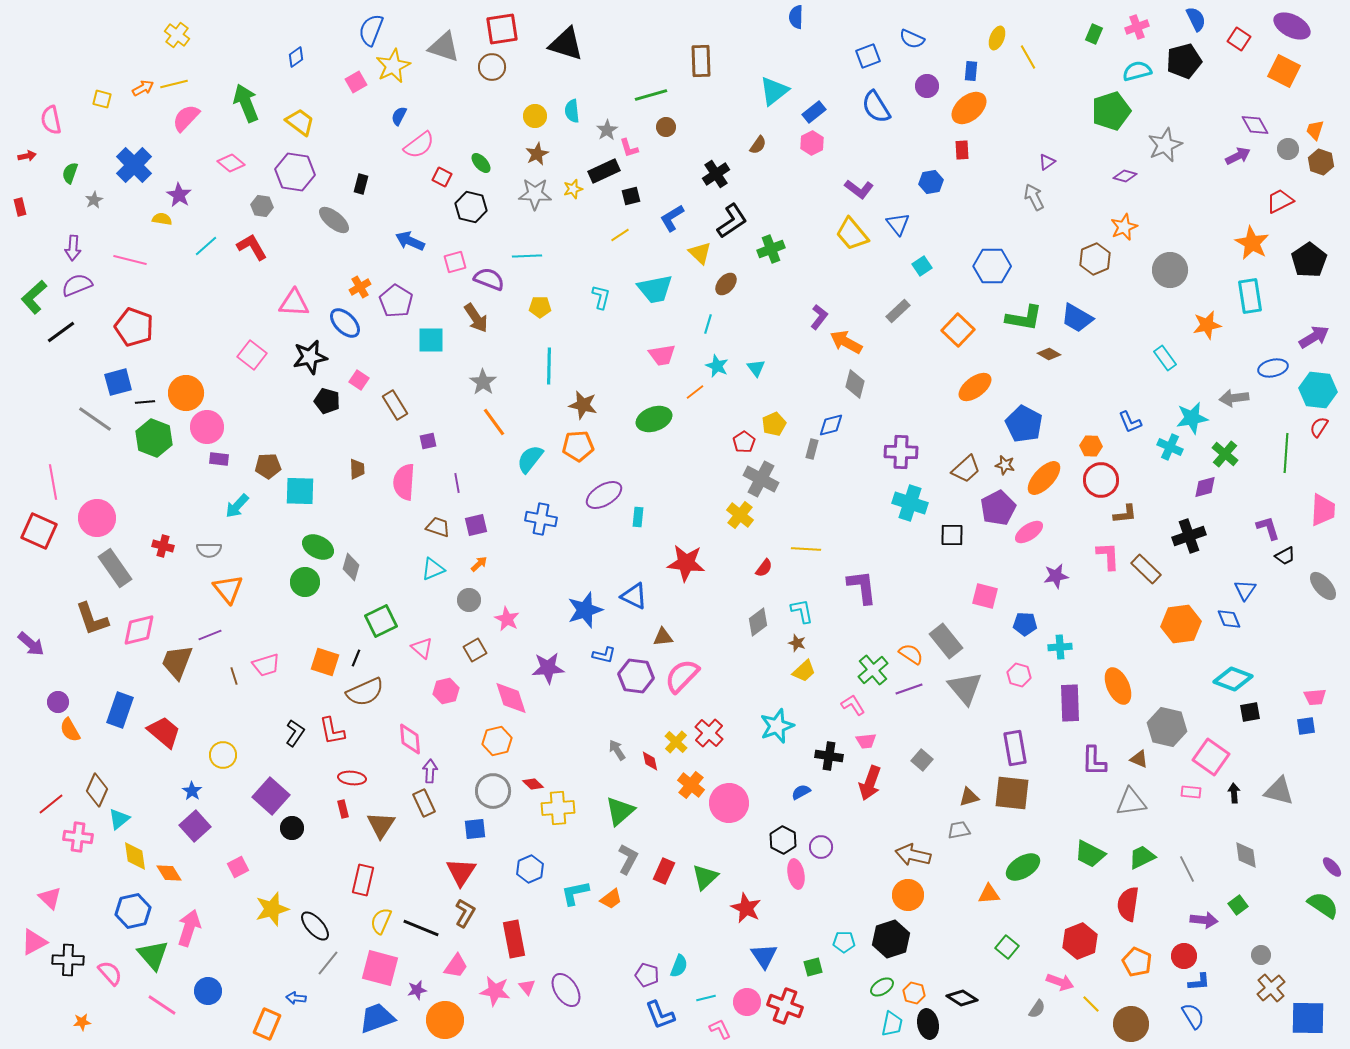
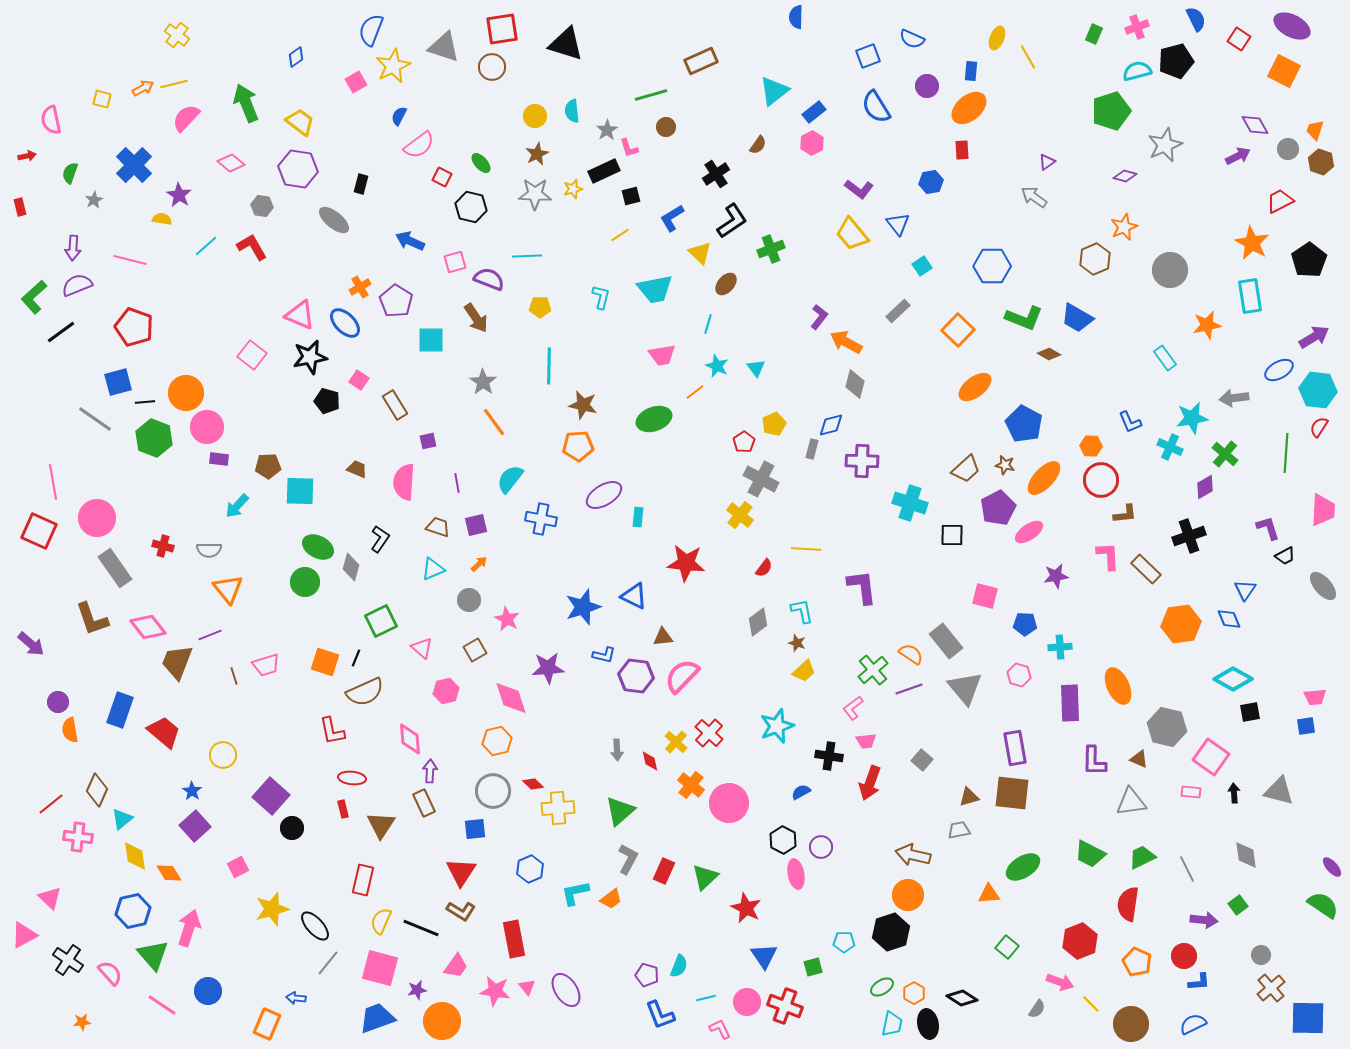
brown rectangle at (701, 61): rotated 68 degrees clockwise
black pentagon at (1184, 61): moved 8 px left
purple hexagon at (295, 172): moved 3 px right, 3 px up
gray arrow at (1034, 197): rotated 28 degrees counterclockwise
pink triangle at (294, 303): moved 6 px right, 12 px down; rotated 20 degrees clockwise
green L-shape at (1024, 318): rotated 12 degrees clockwise
blue ellipse at (1273, 368): moved 6 px right, 2 px down; rotated 16 degrees counterclockwise
purple cross at (901, 452): moved 39 px left, 9 px down
cyan semicircle at (530, 459): moved 20 px left, 20 px down
brown trapezoid at (357, 469): rotated 65 degrees counterclockwise
purple diamond at (1205, 487): rotated 15 degrees counterclockwise
blue star at (585, 610): moved 2 px left, 3 px up
pink diamond at (139, 630): moved 9 px right, 3 px up; rotated 66 degrees clockwise
cyan diamond at (1233, 679): rotated 9 degrees clockwise
pink L-shape at (853, 705): moved 3 px down; rotated 95 degrees counterclockwise
orange semicircle at (70, 730): rotated 20 degrees clockwise
black L-shape at (295, 733): moved 85 px right, 194 px up
gray arrow at (617, 750): rotated 150 degrees counterclockwise
cyan triangle at (119, 819): moved 3 px right
brown L-shape at (465, 913): moved 4 px left, 2 px up; rotated 92 degrees clockwise
black hexagon at (891, 939): moved 7 px up
pink triangle at (34, 942): moved 10 px left, 7 px up
black cross at (68, 960): rotated 32 degrees clockwise
orange hexagon at (914, 993): rotated 15 degrees clockwise
blue semicircle at (1193, 1016): moved 8 px down; rotated 84 degrees counterclockwise
orange circle at (445, 1020): moved 3 px left, 1 px down
